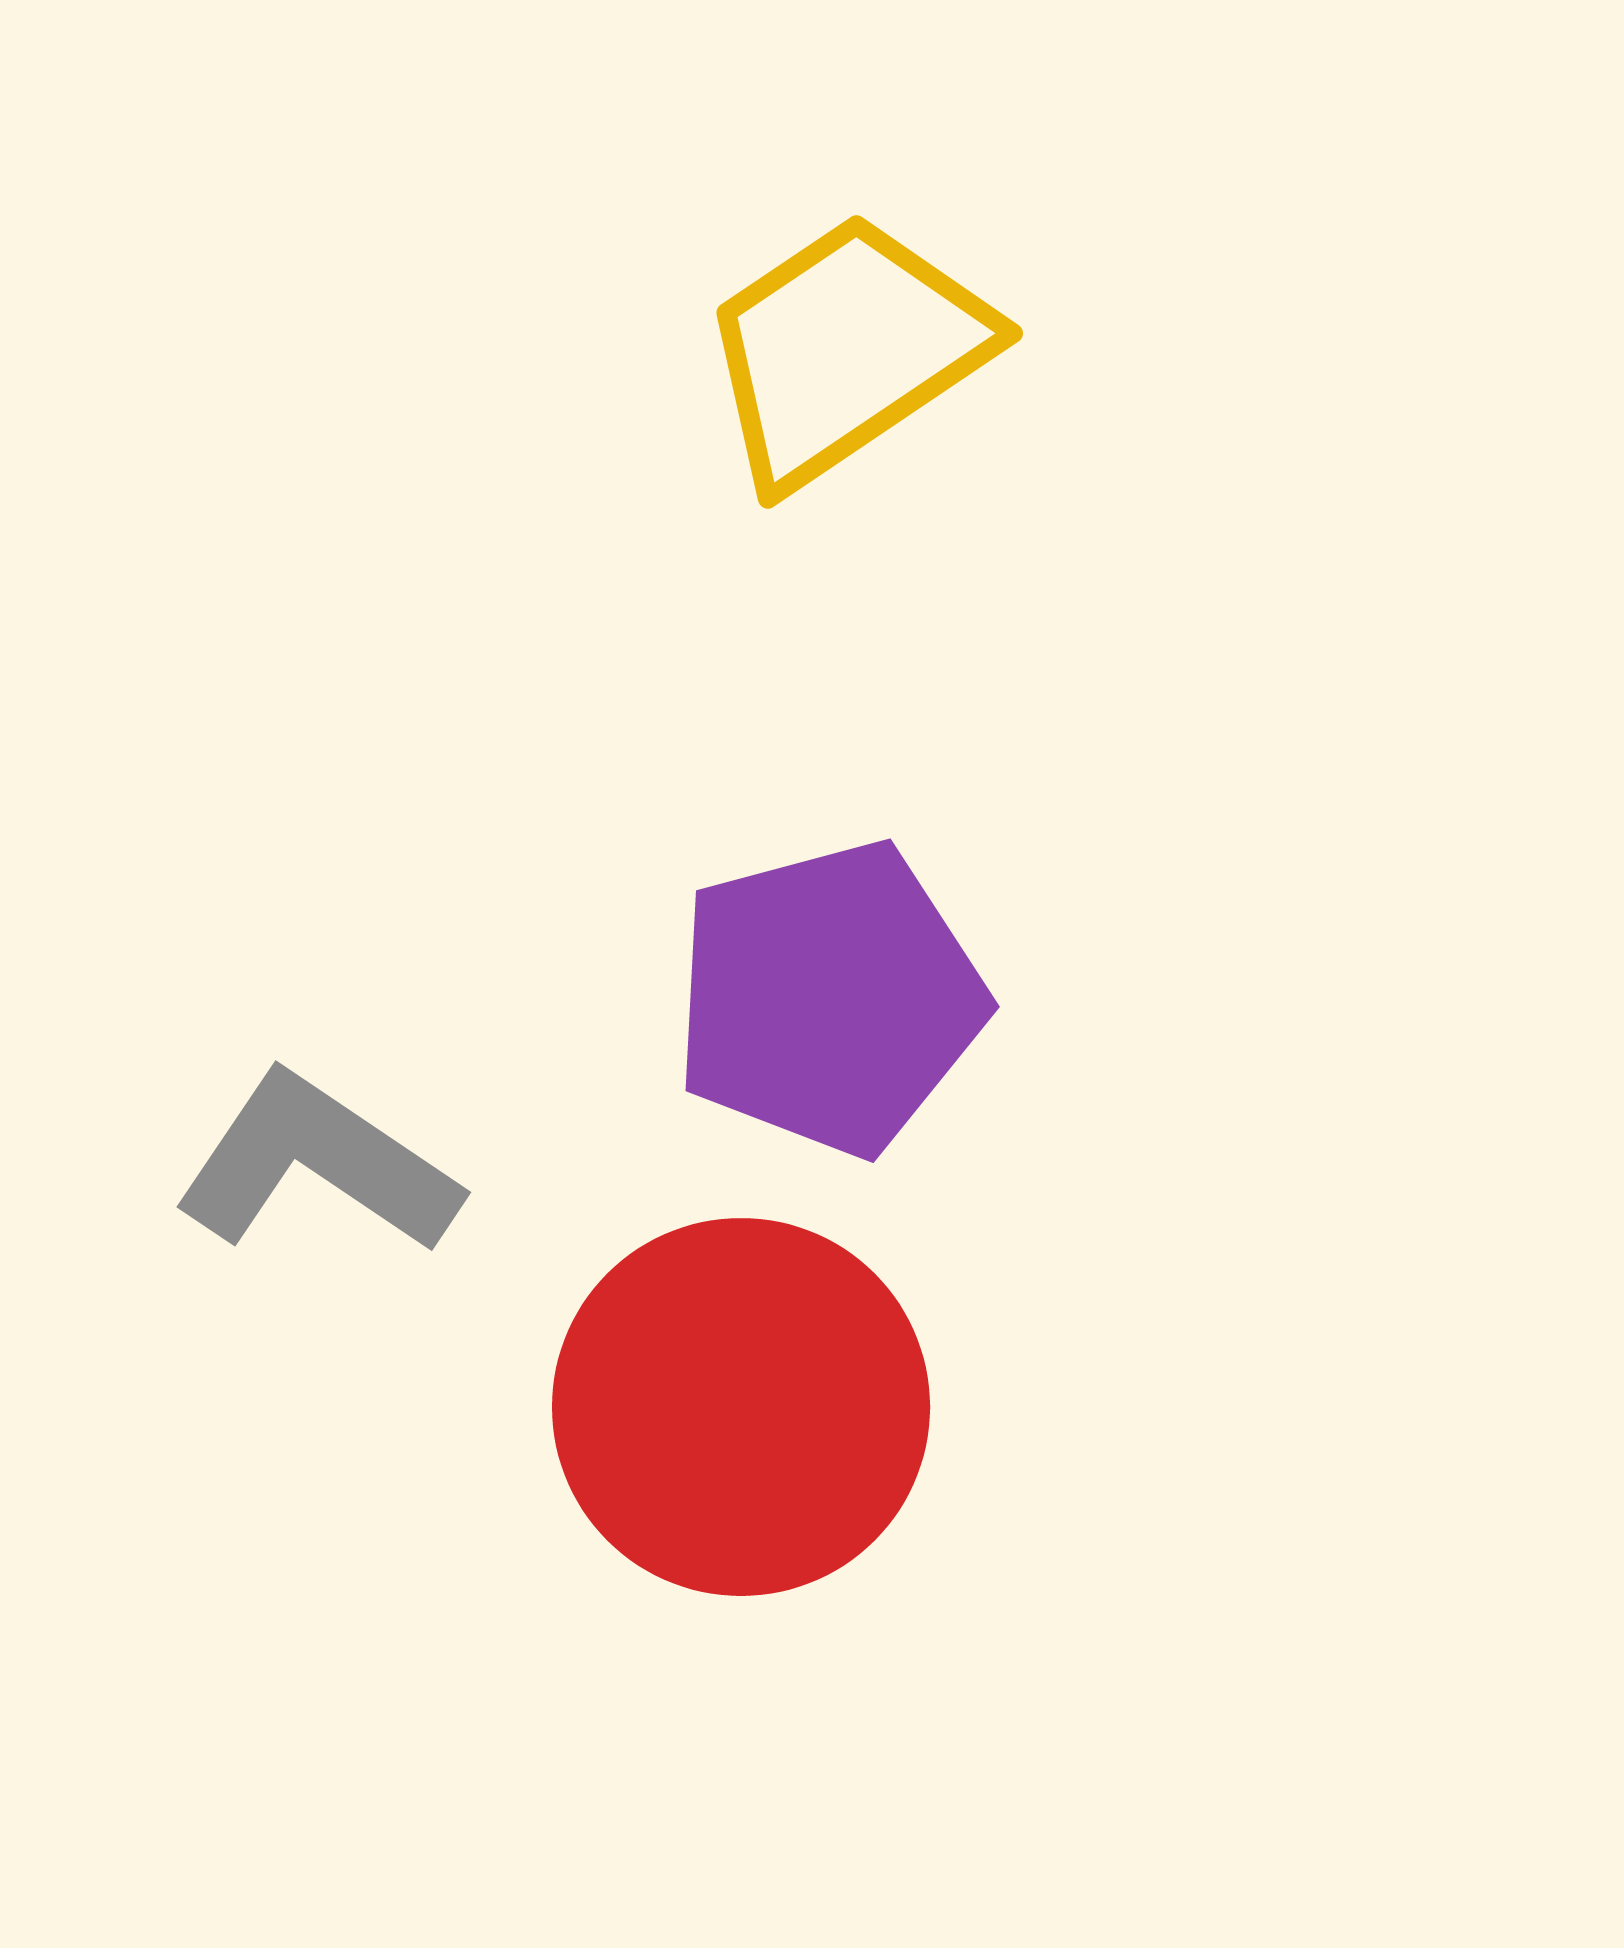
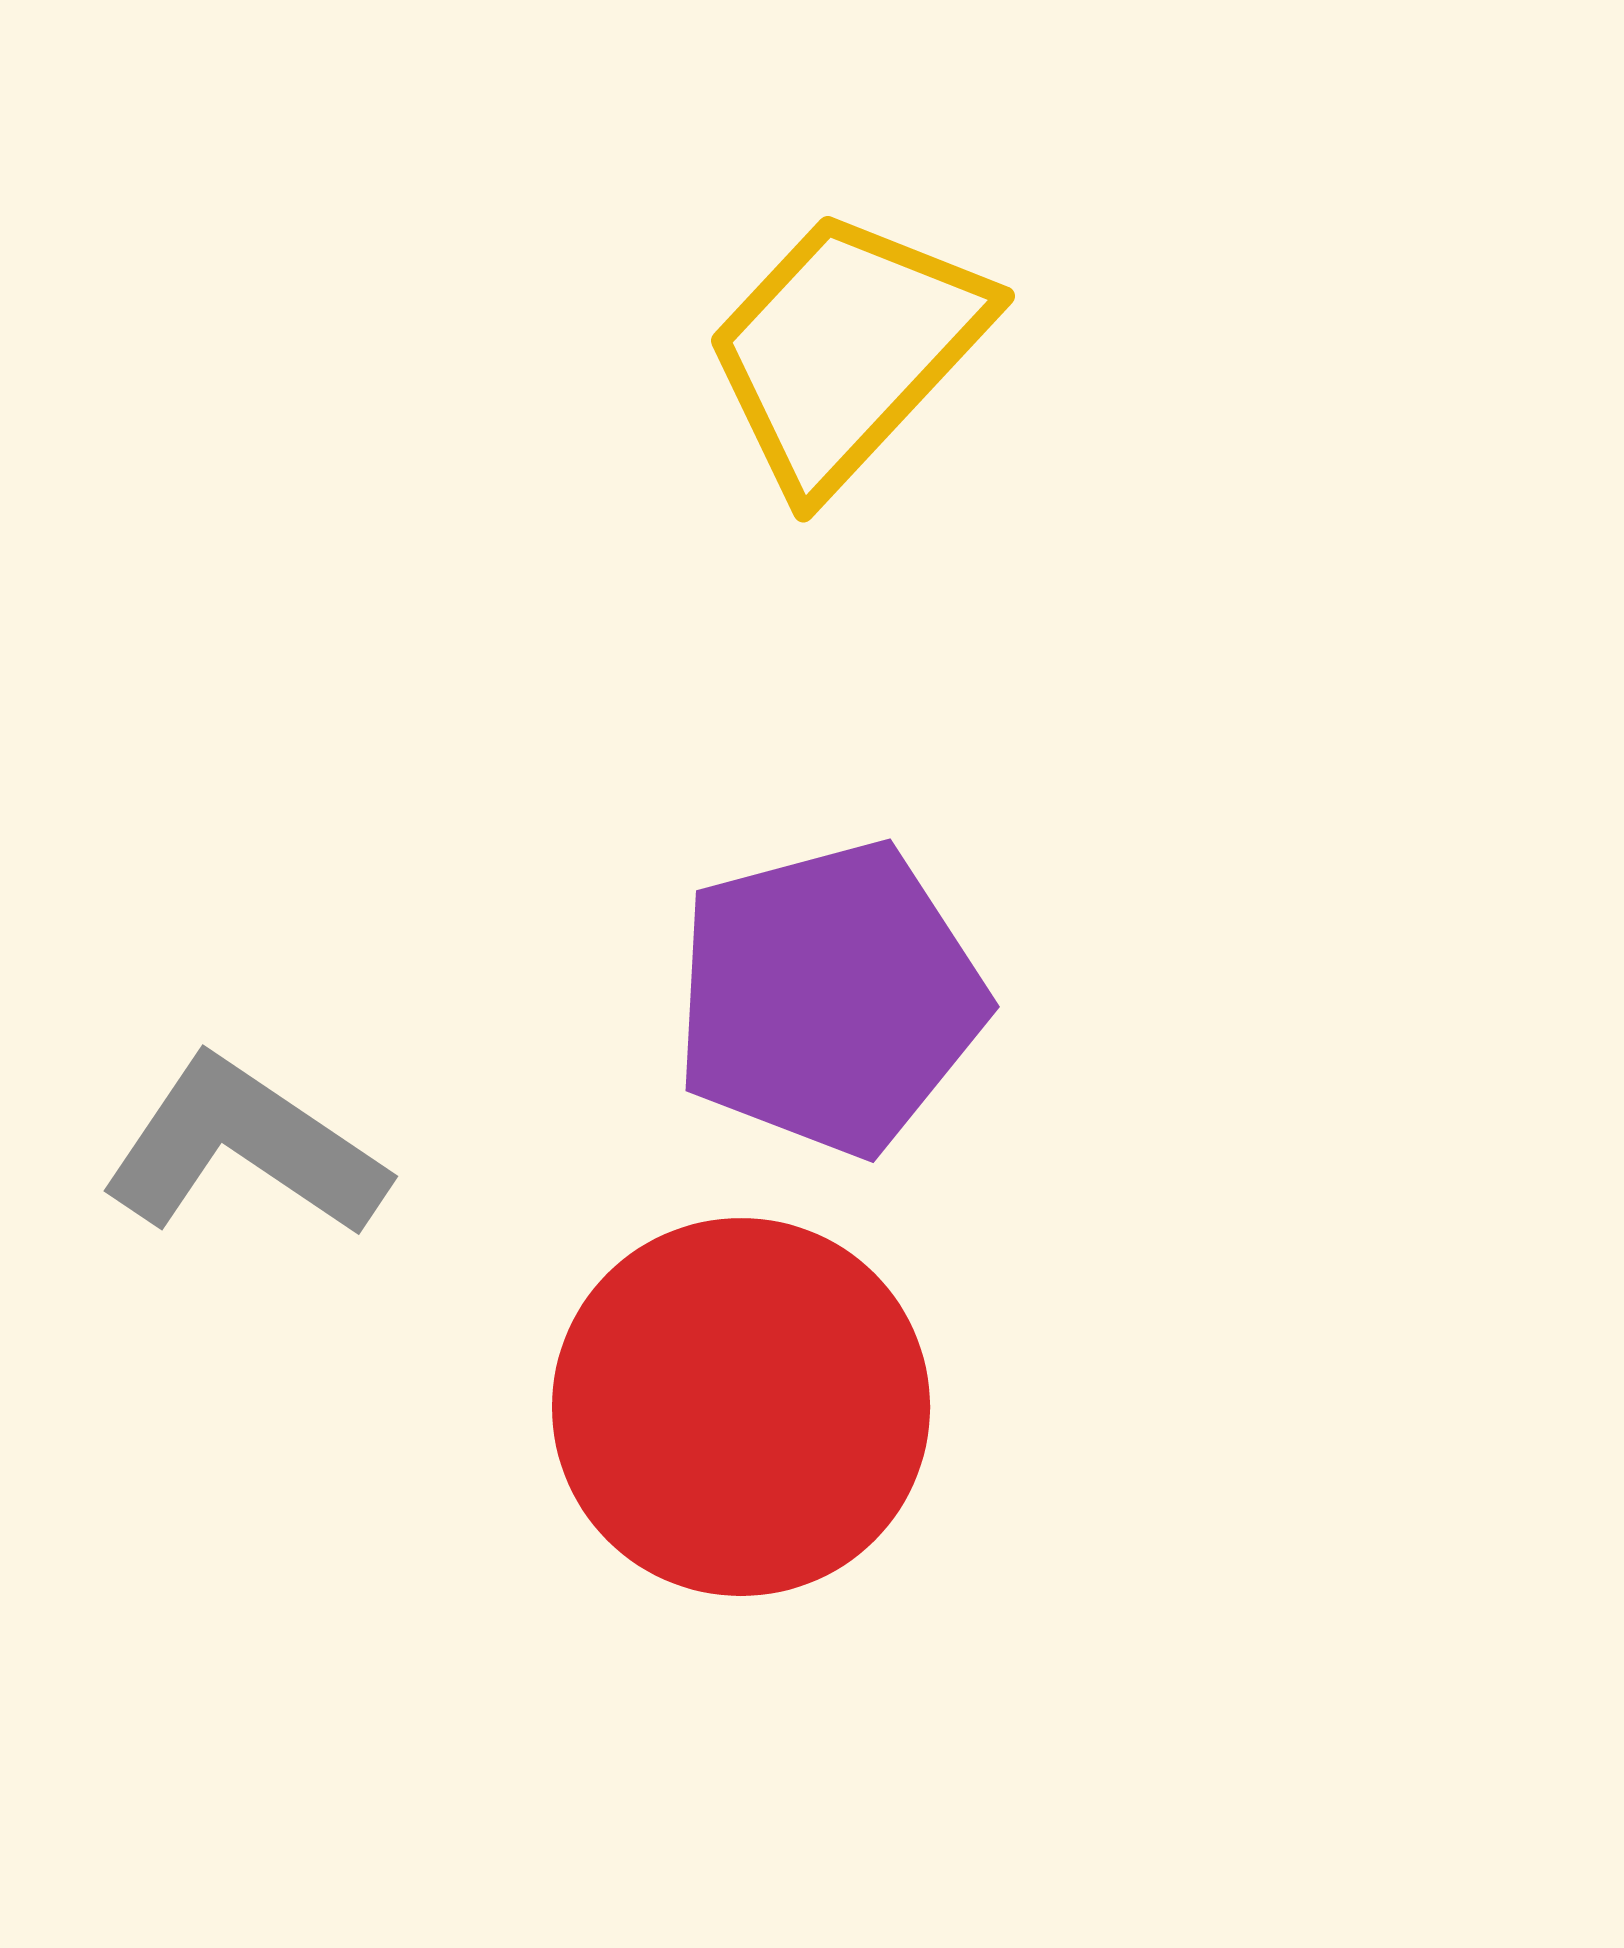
yellow trapezoid: rotated 13 degrees counterclockwise
gray L-shape: moved 73 px left, 16 px up
